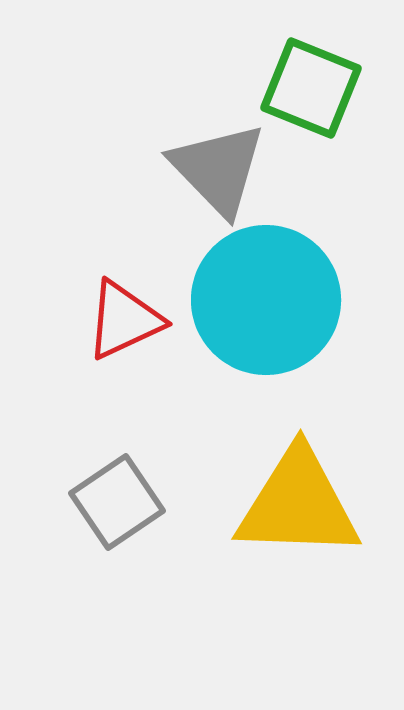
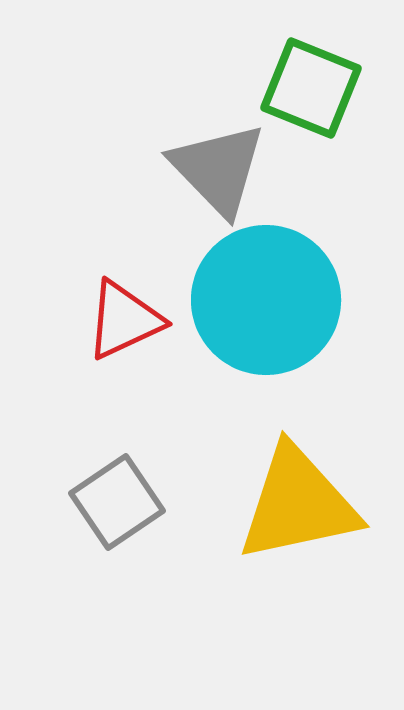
yellow triangle: rotated 14 degrees counterclockwise
